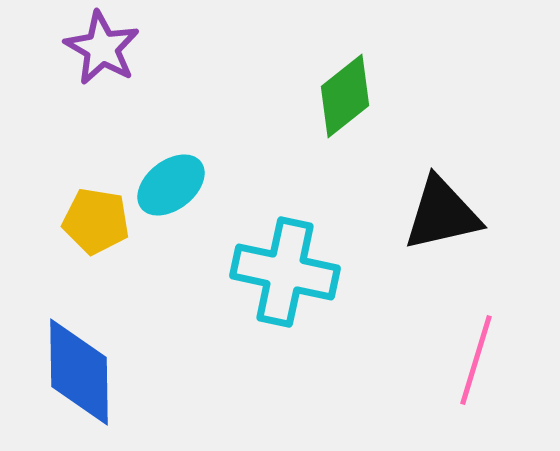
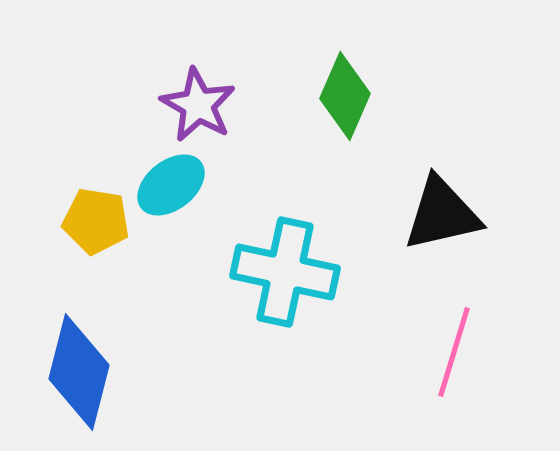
purple star: moved 96 px right, 57 px down
green diamond: rotated 28 degrees counterclockwise
pink line: moved 22 px left, 8 px up
blue diamond: rotated 15 degrees clockwise
